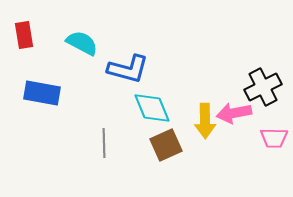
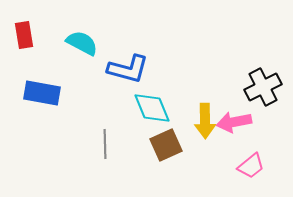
pink arrow: moved 9 px down
pink trapezoid: moved 23 px left, 28 px down; rotated 40 degrees counterclockwise
gray line: moved 1 px right, 1 px down
